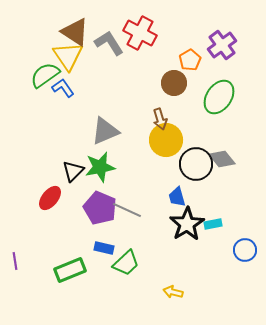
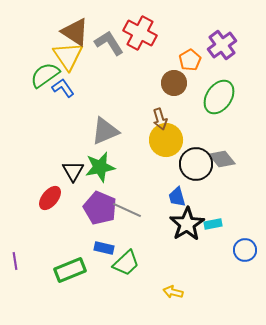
black triangle: rotated 15 degrees counterclockwise
